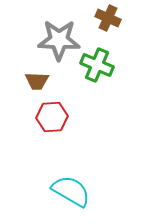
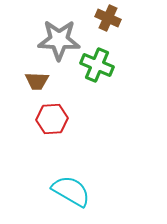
red hexagon: moved 2 px down
